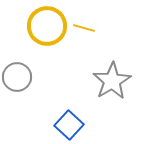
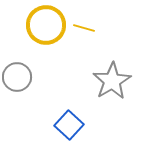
yellow circle: moved 1 px left, 1 px up
